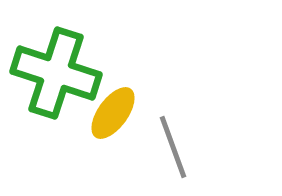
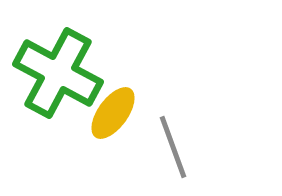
green cross: moved 2 px right; rotated 10 degrees clockwise
